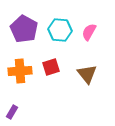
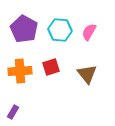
purple rectangle: moved 1 px right
